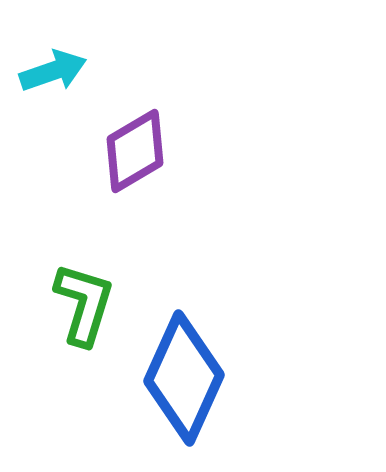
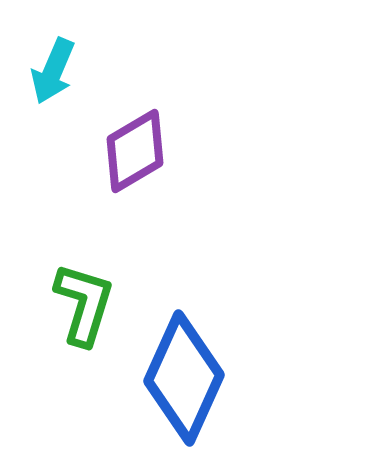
cyan arrow: rotated 132 degrees clockwise
